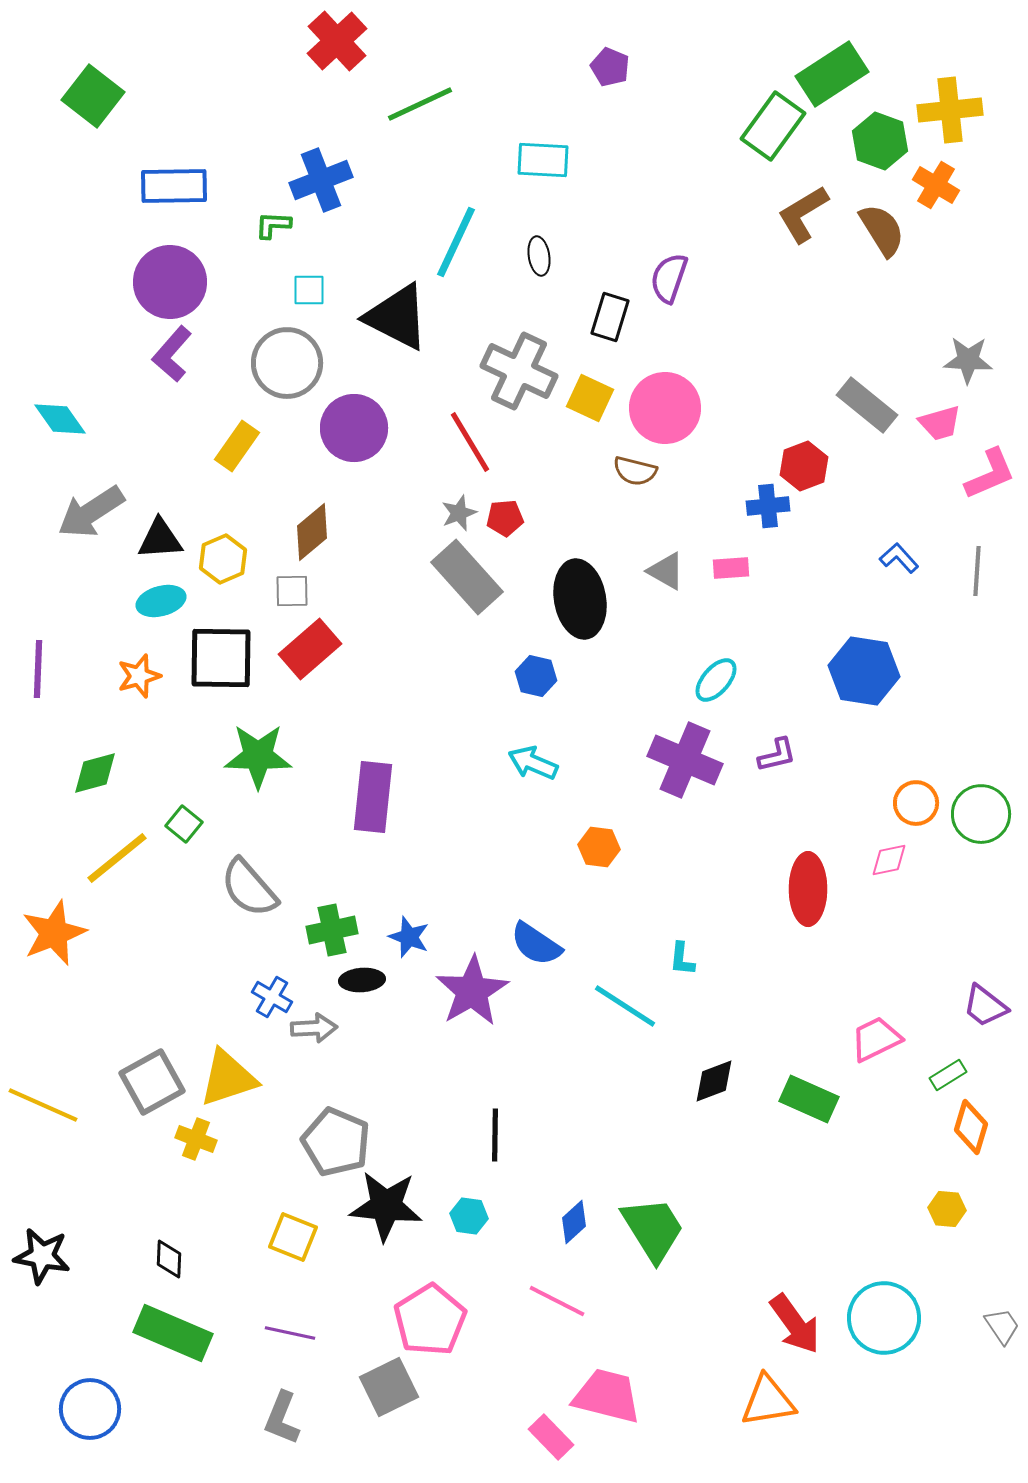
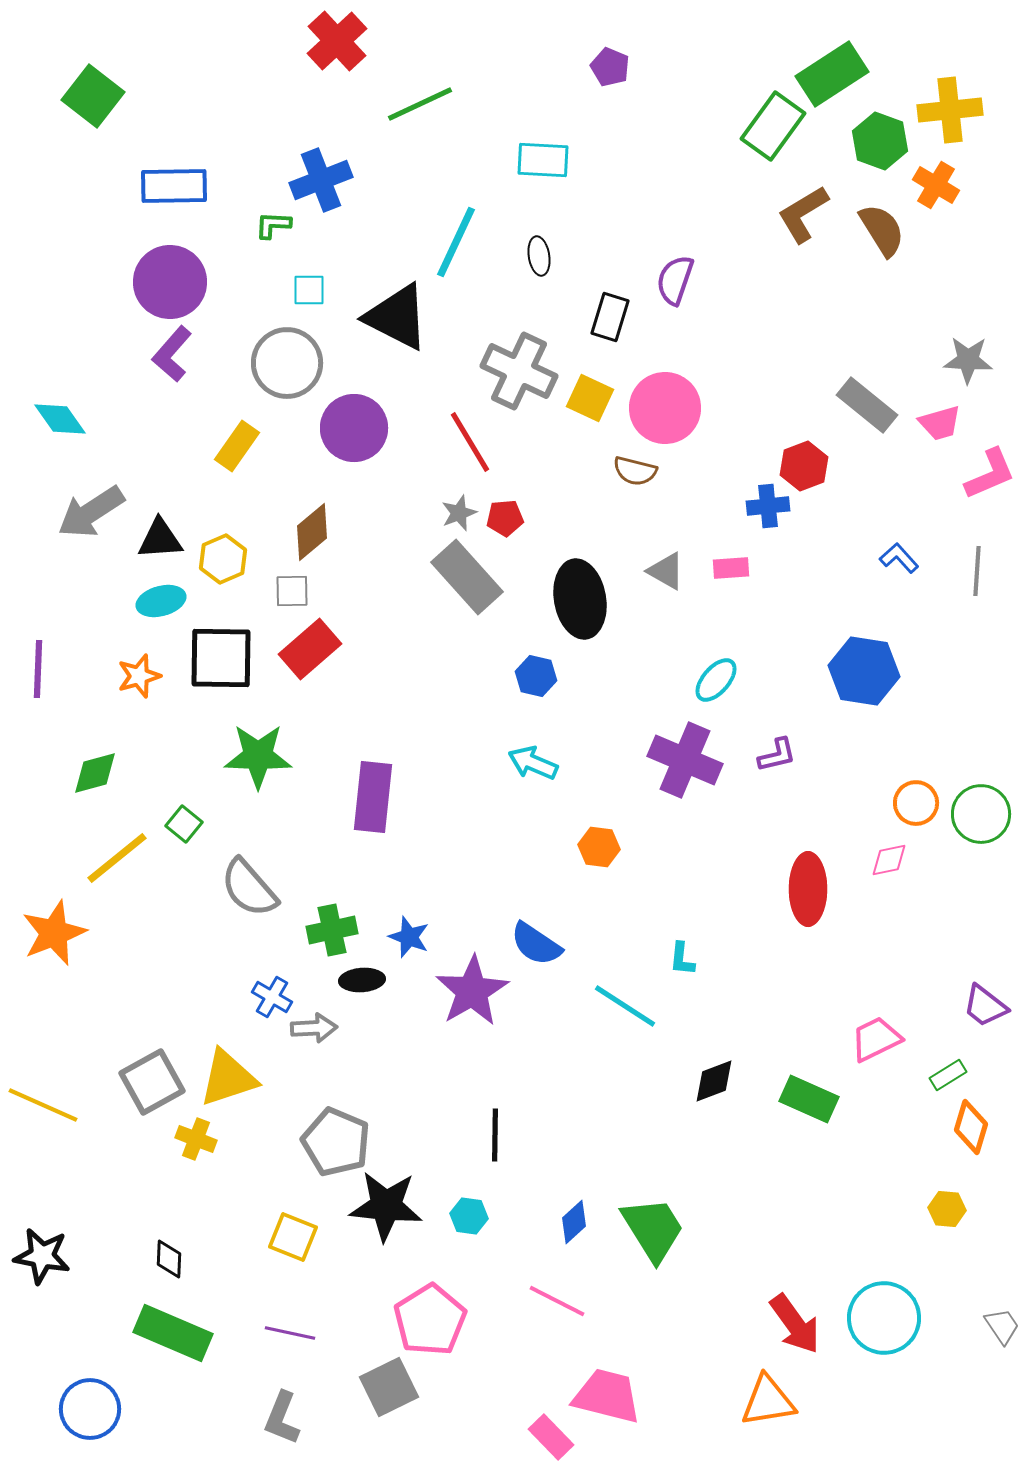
purple semicircle at (669, 278): moved 6 px right, 2 px down
